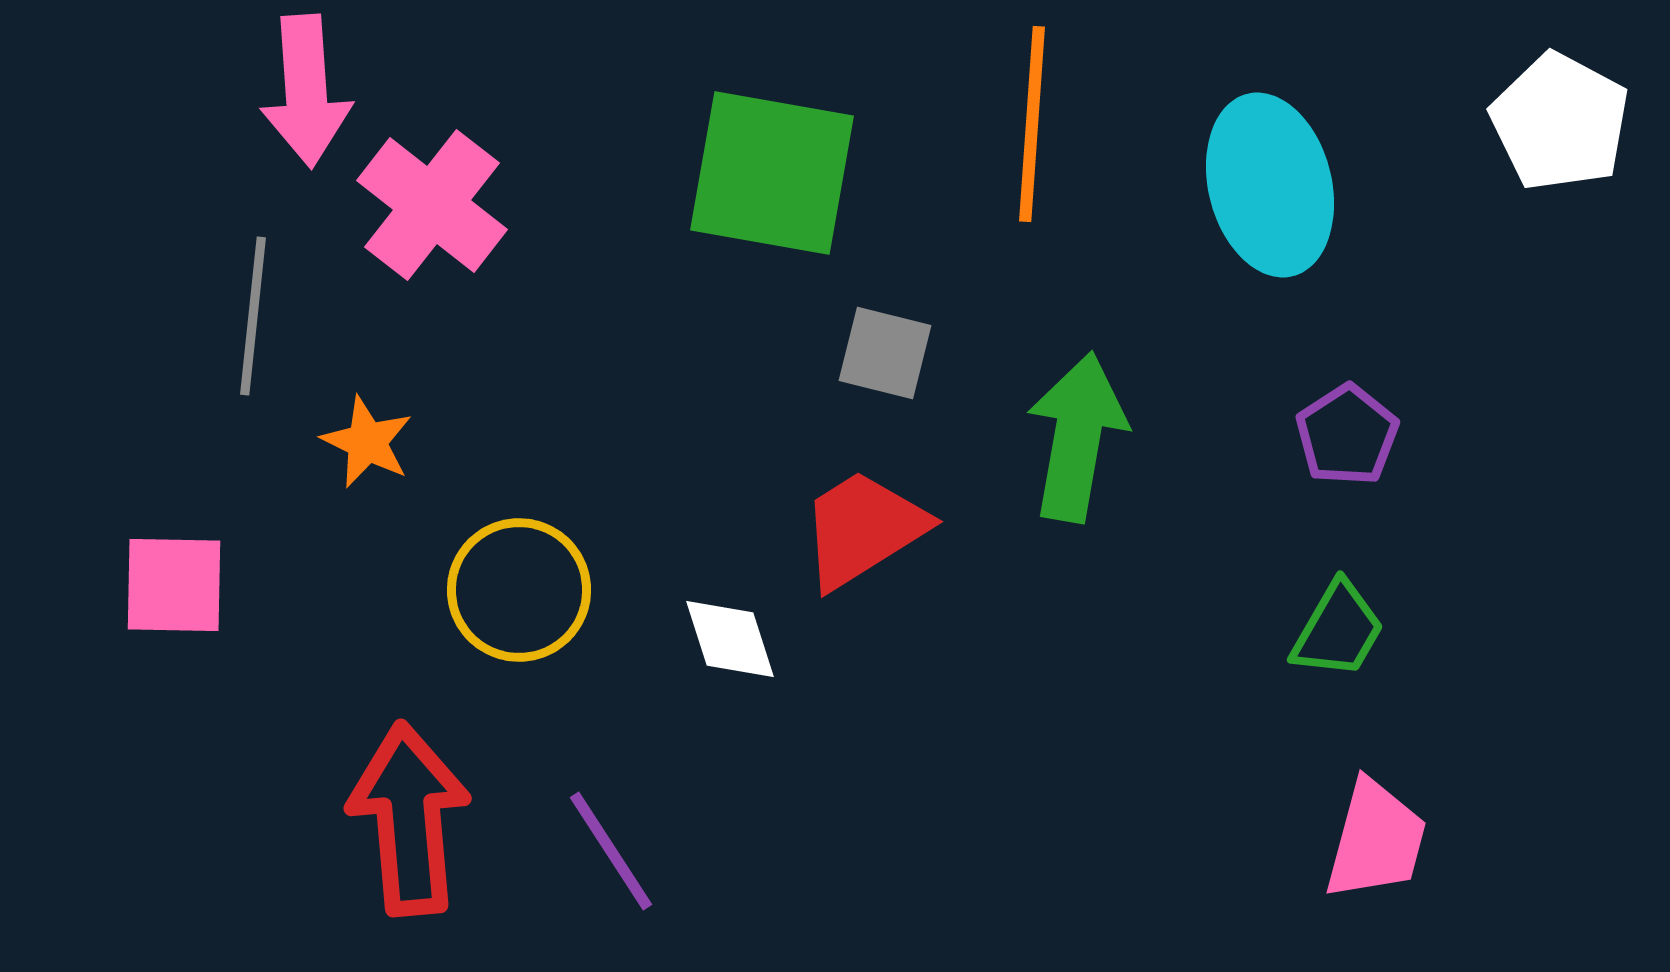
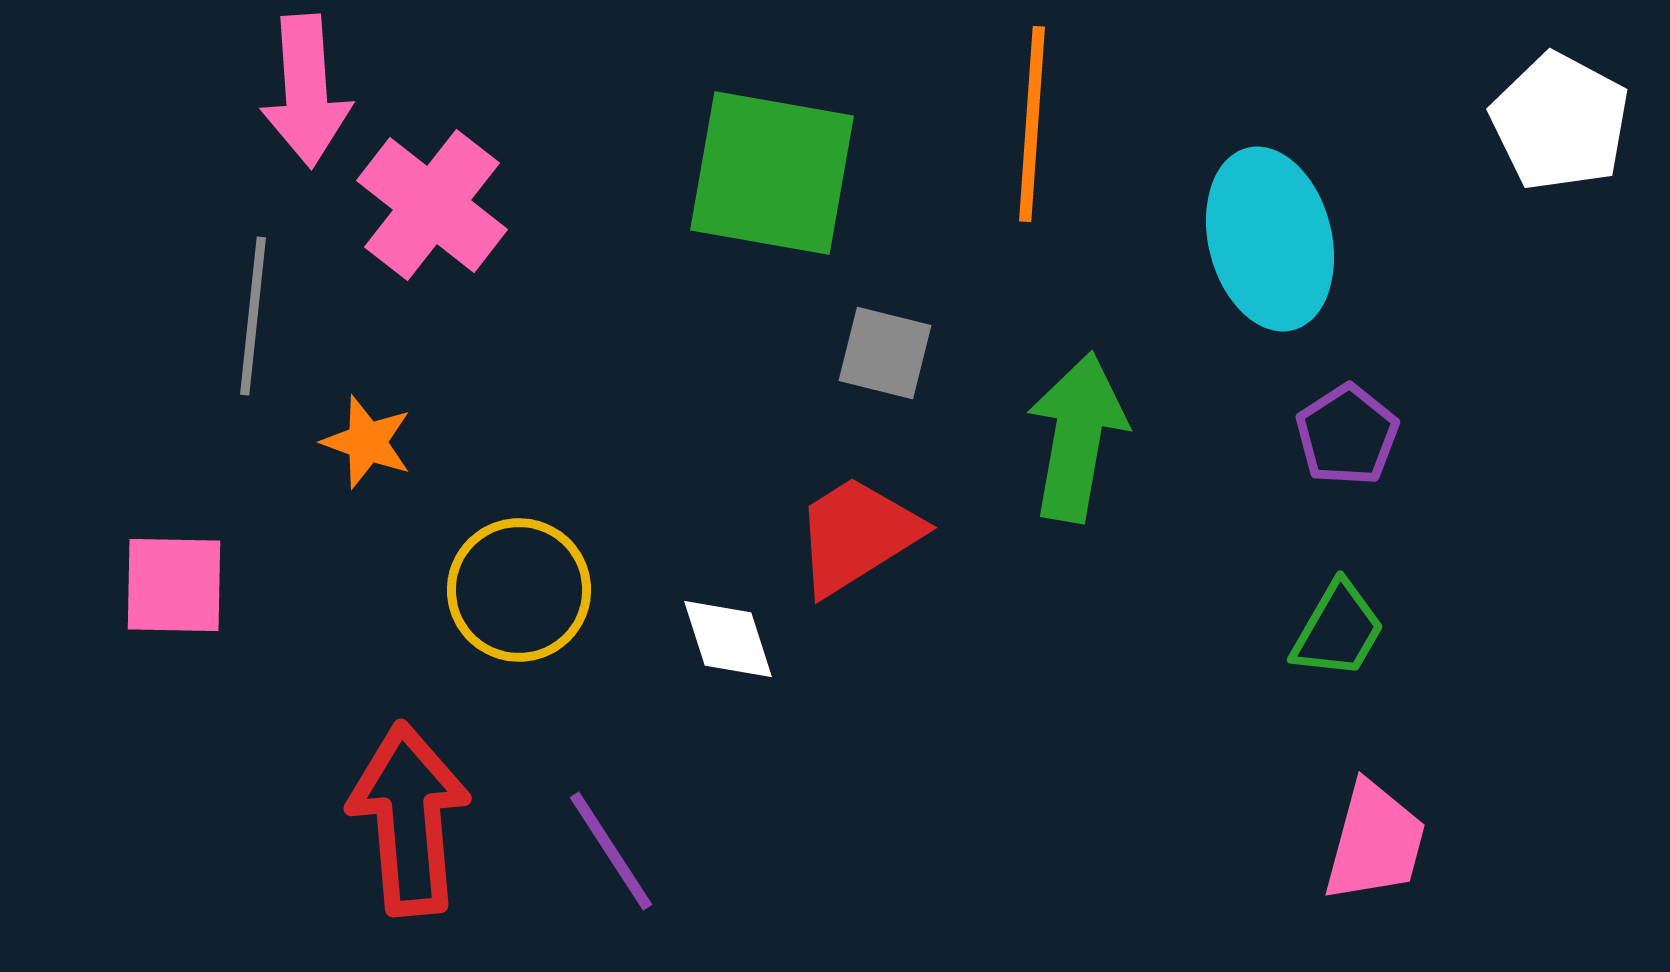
cyan ellipse: moved 54 px down
orange star: rotated 6 degrees counterclockwise
red trapezoid: moved 6 px left, 6 px down
white diamond: moved 2 px left
pink trapezoid: moved 1 px left, 2 px down
